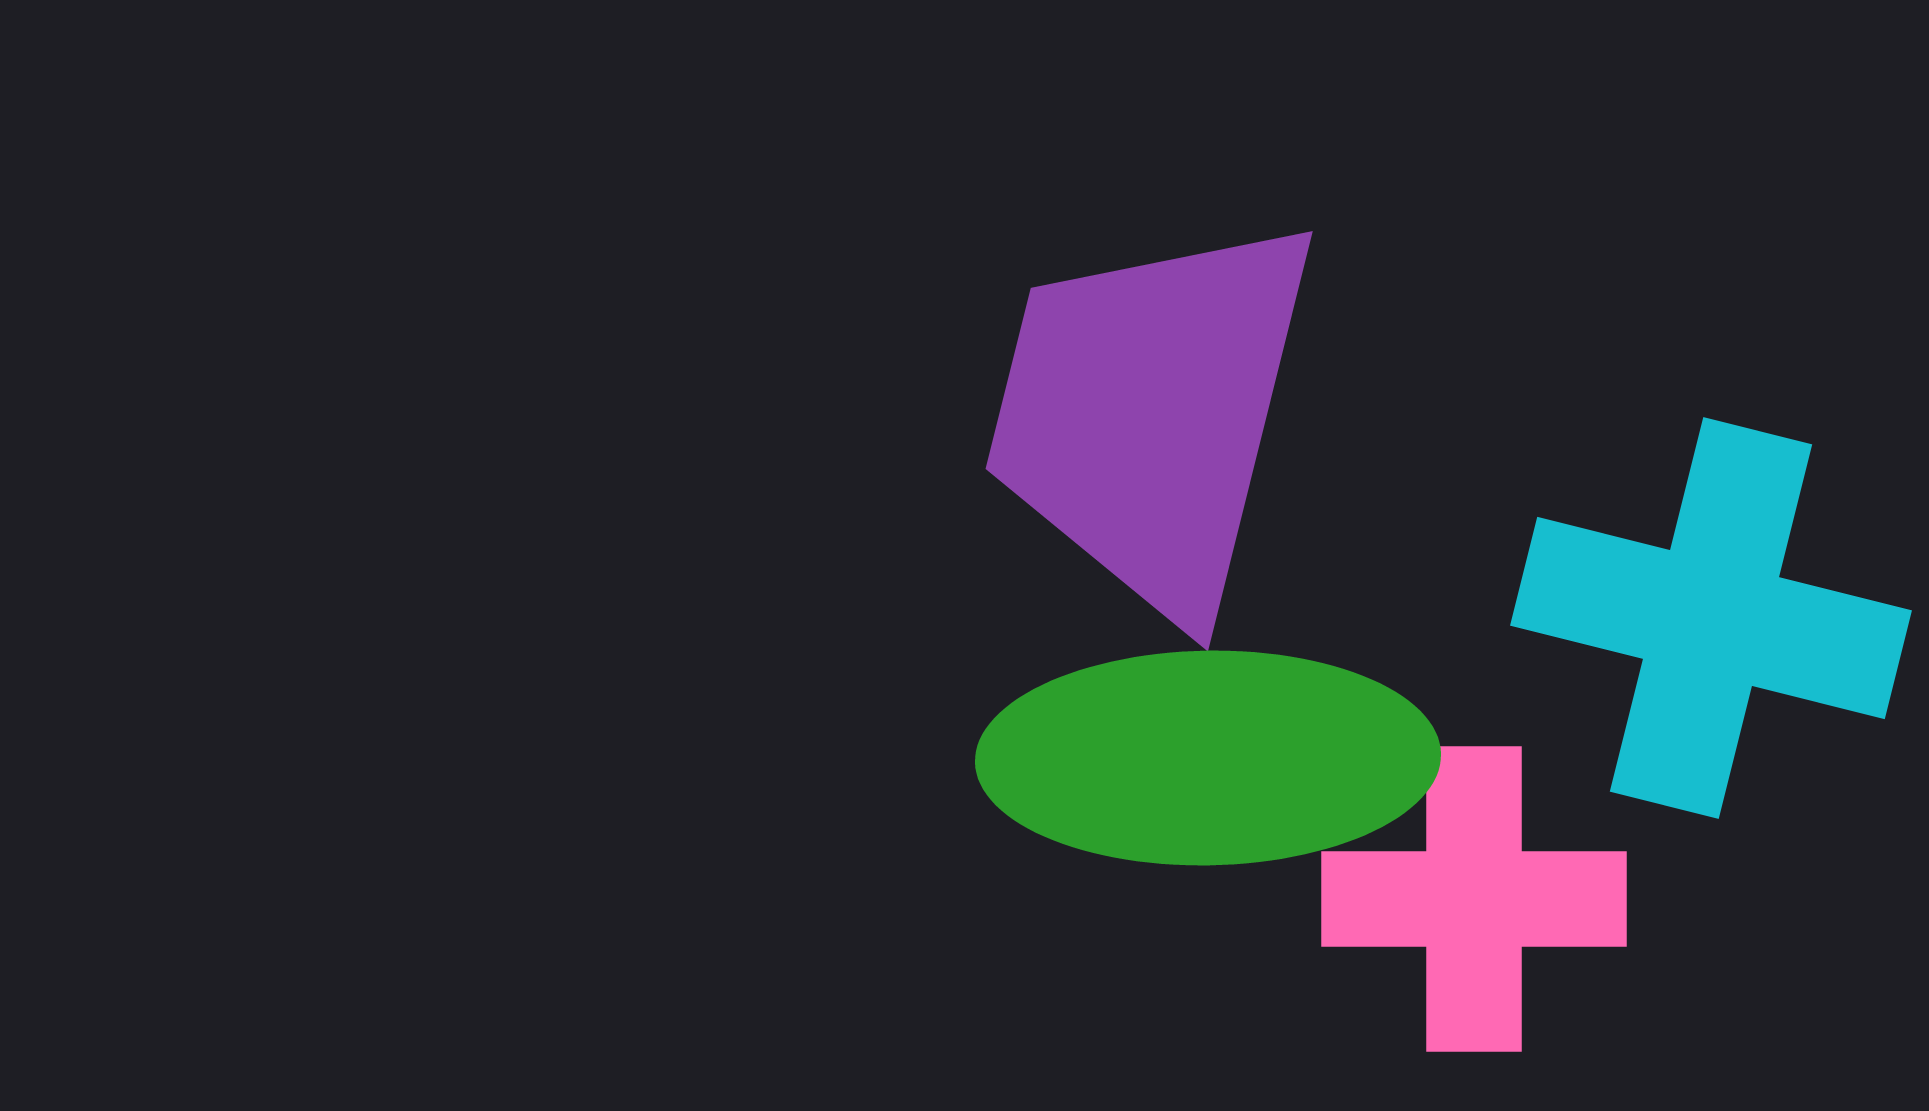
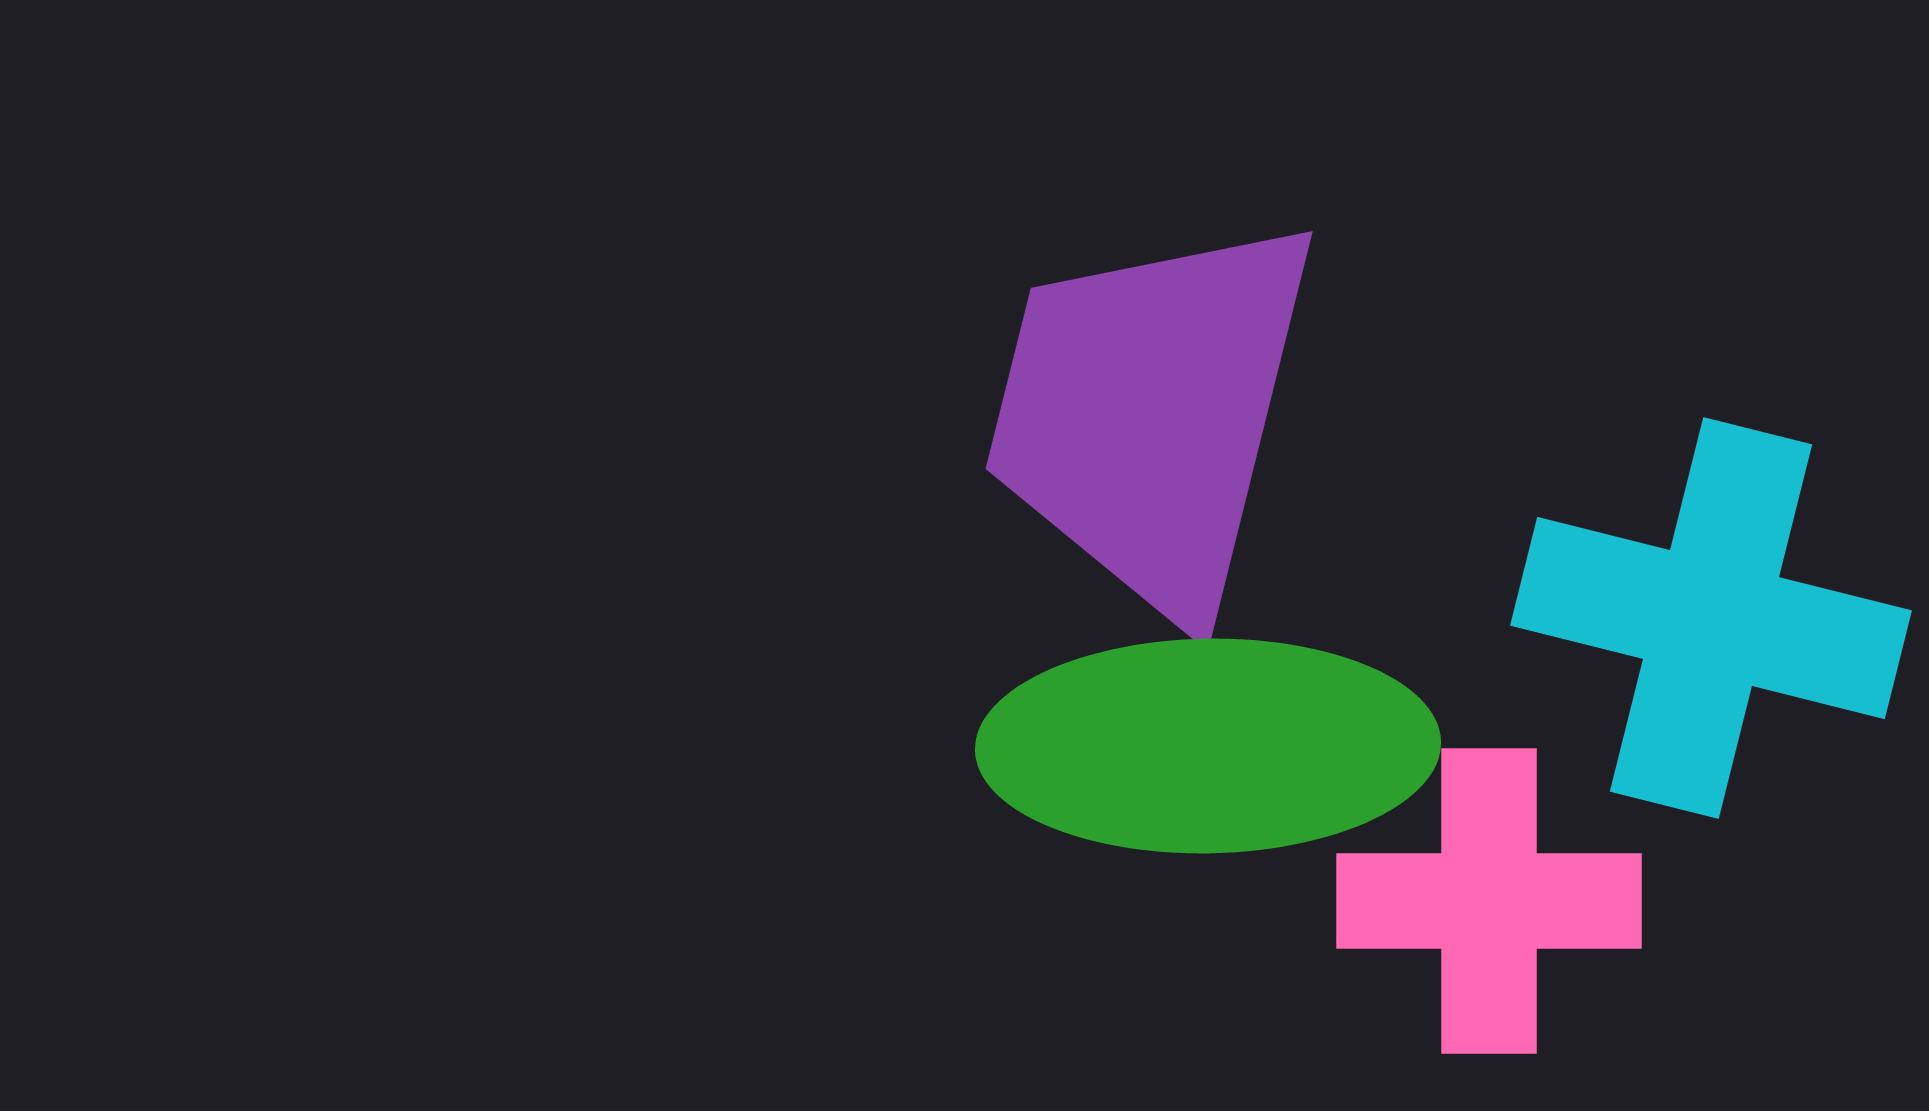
green ellipse: moved 12 px up
pink cross: moved 15 px right, 2 px down
